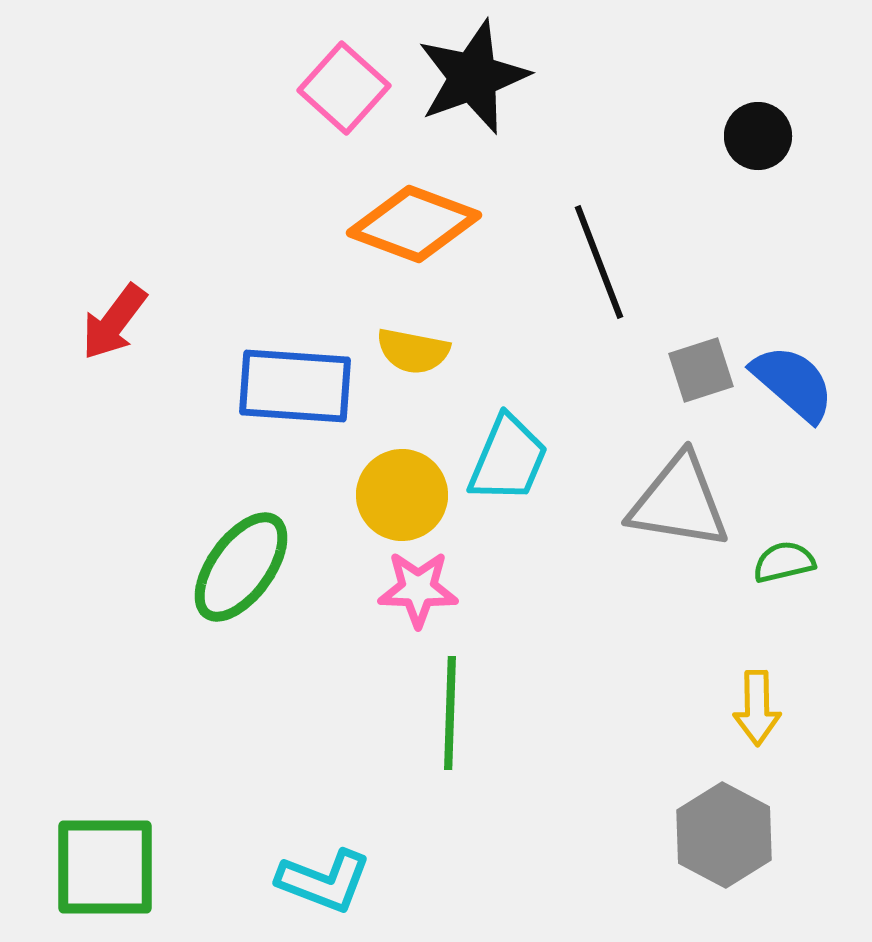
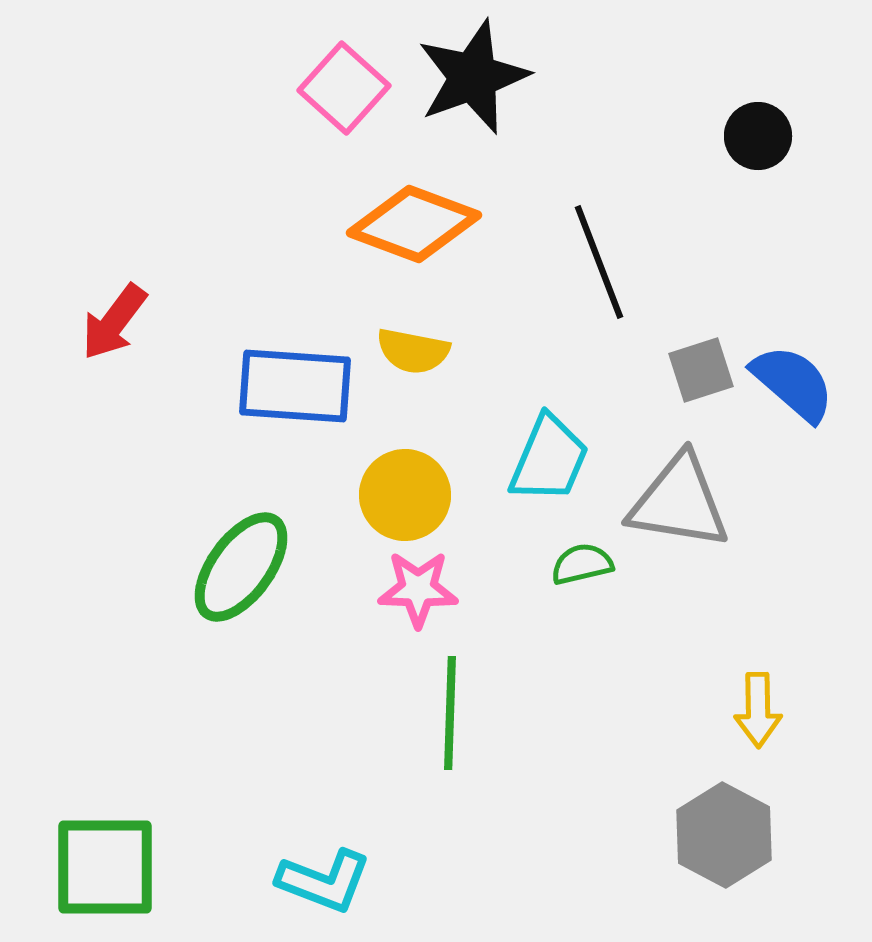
cyan trapezoid: moved 41 px right
yellow circle: moved 3 px right
green semicircle: moved 202 px left, 2 px down
yellow arrow: moved 1 px right, 2 px down
